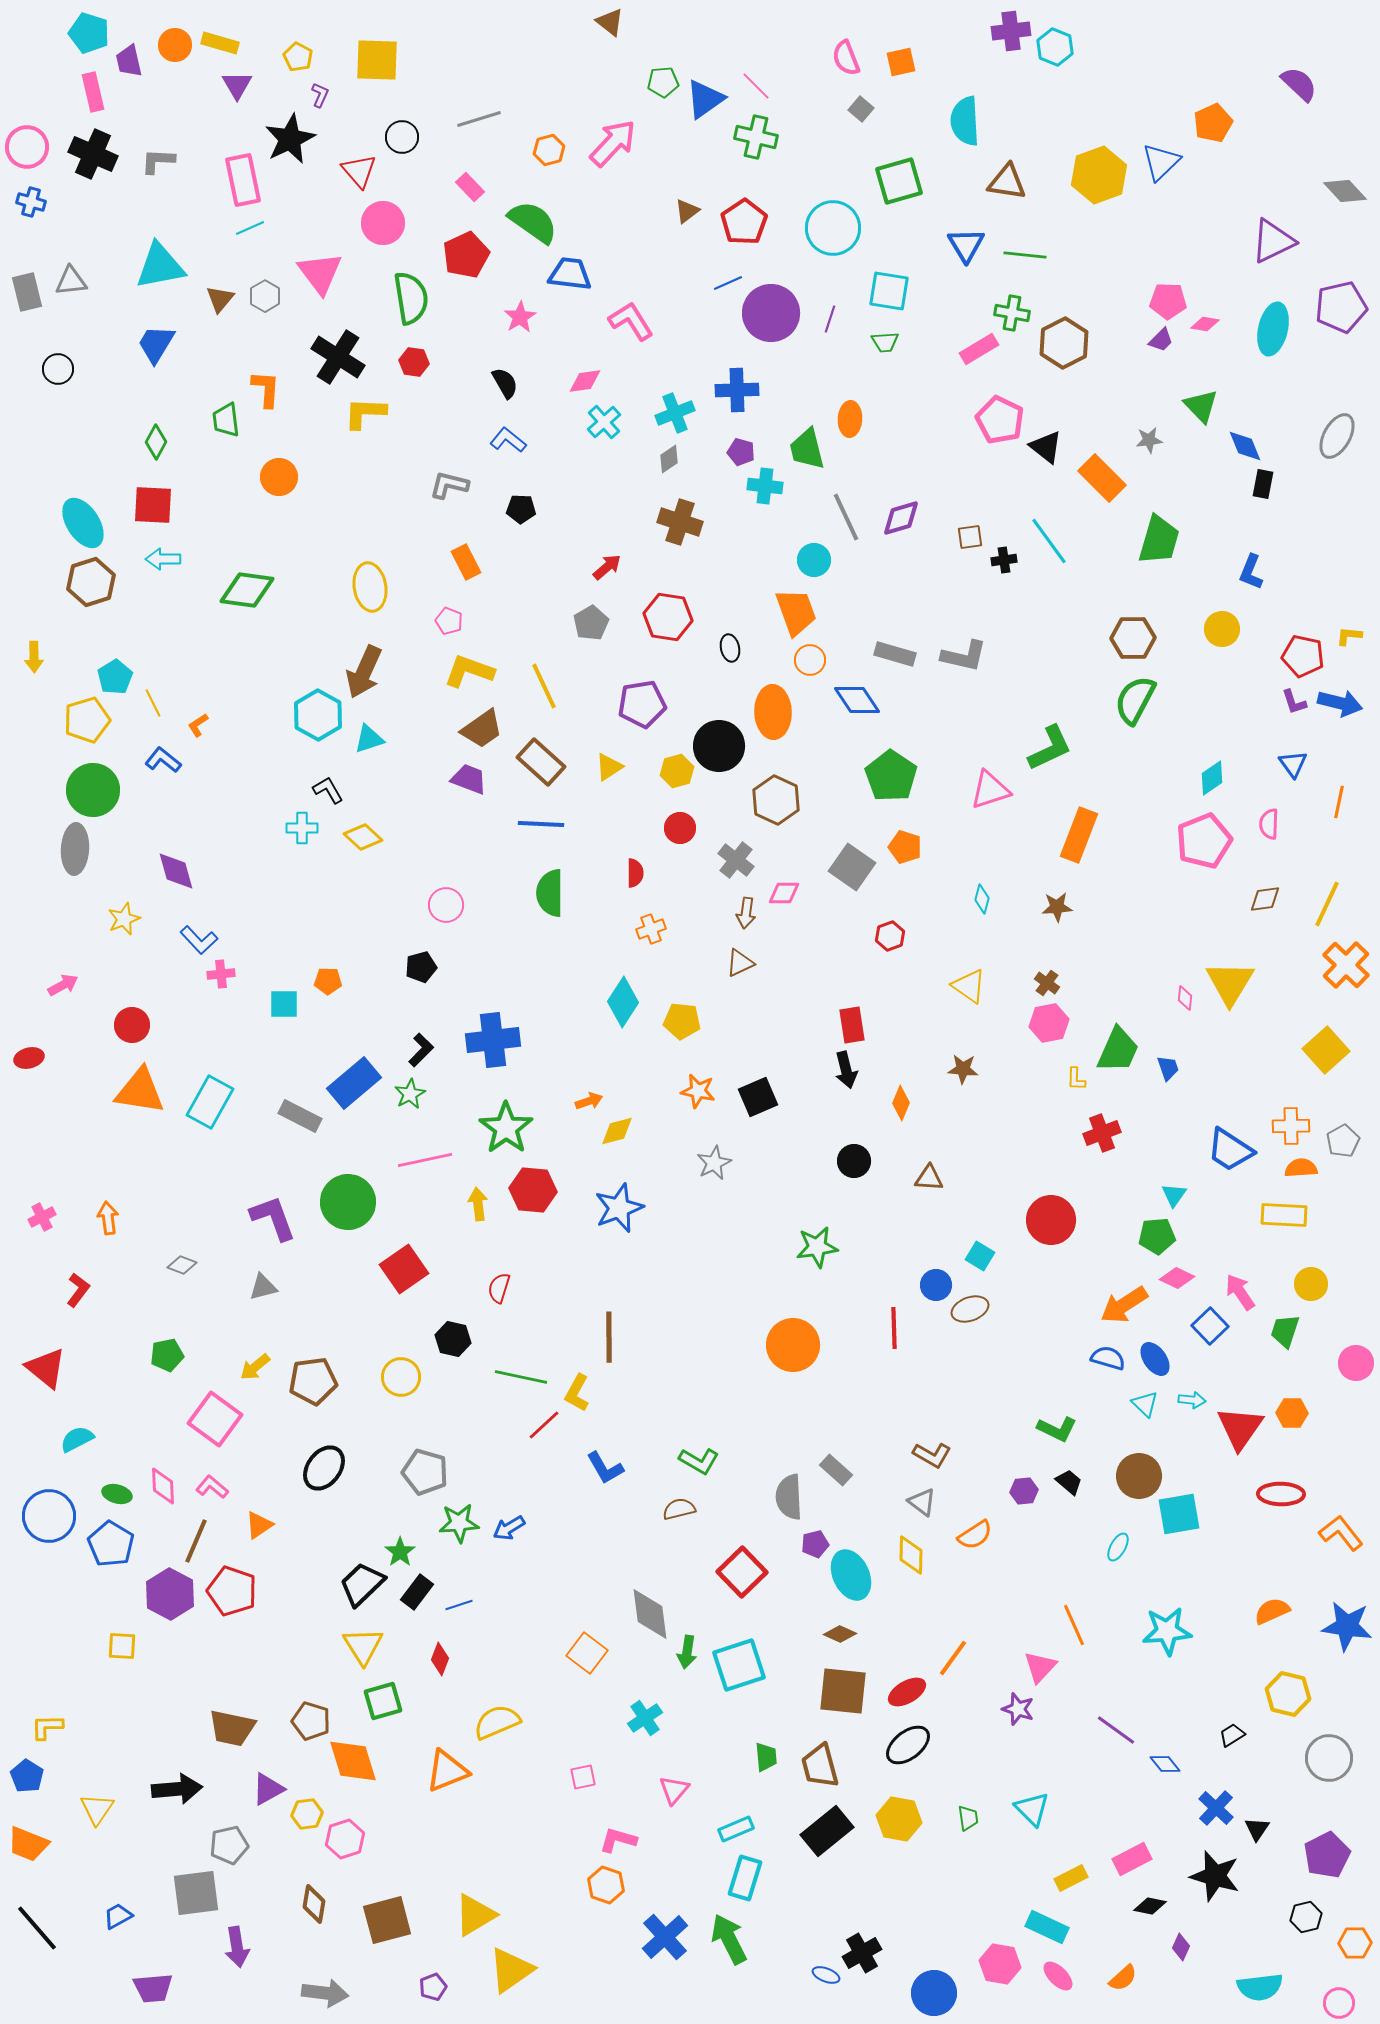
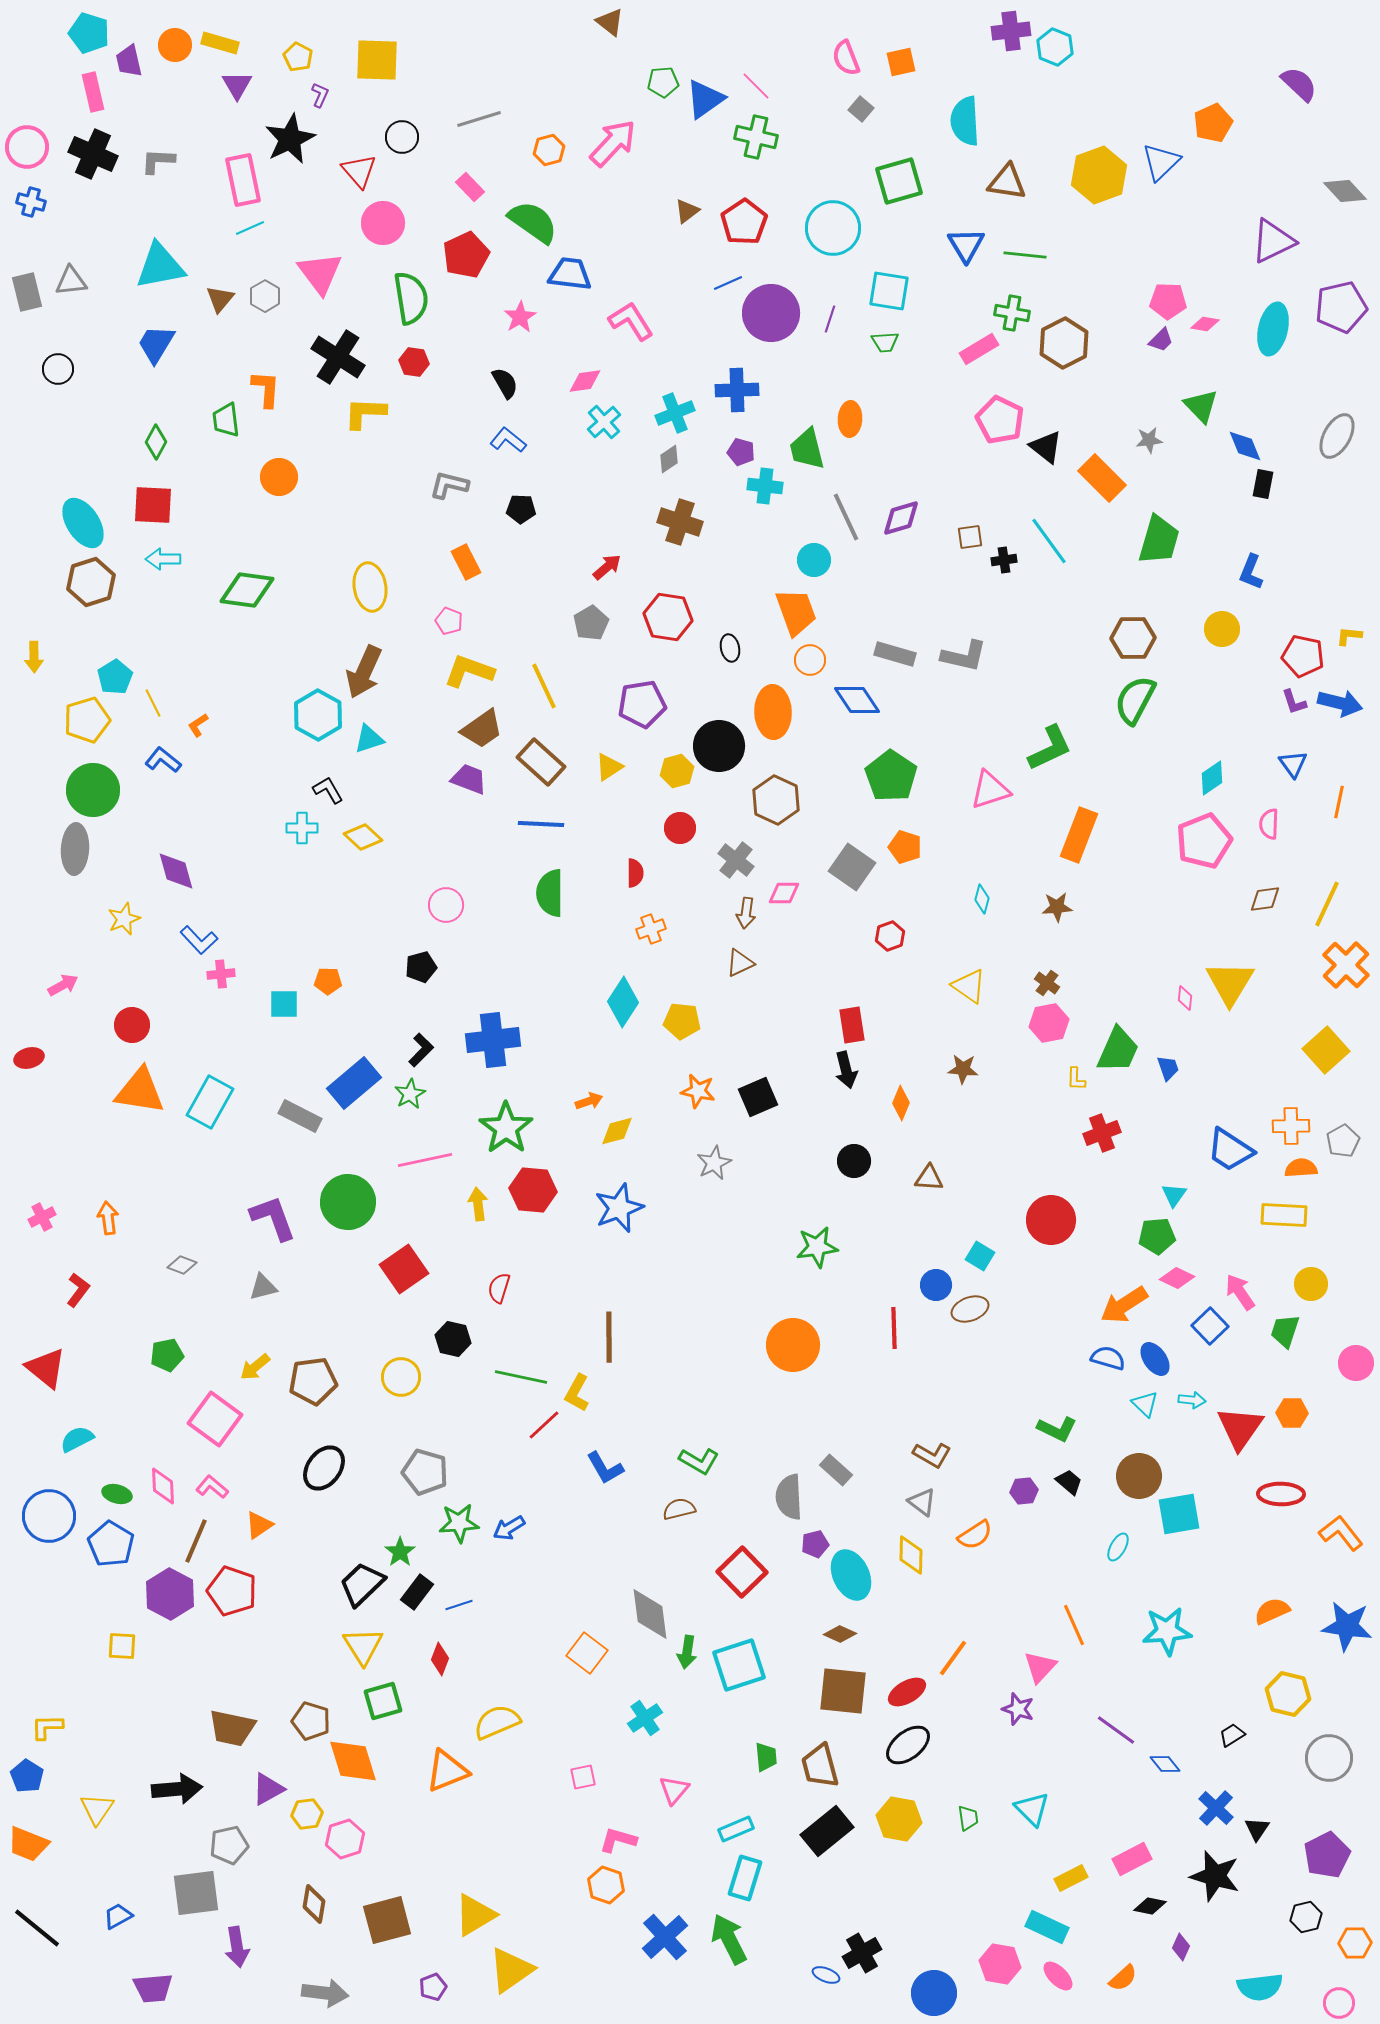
black line at (37, 1928): rotated 10 degrees counterclockwise
